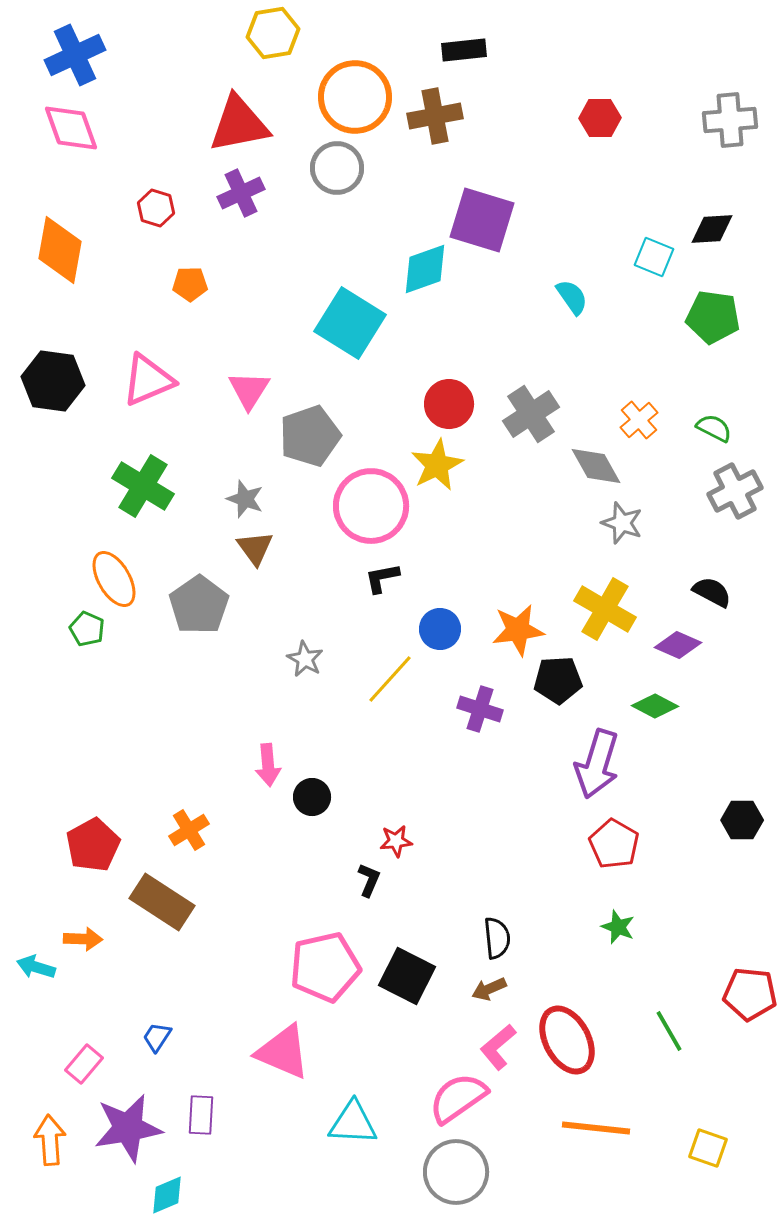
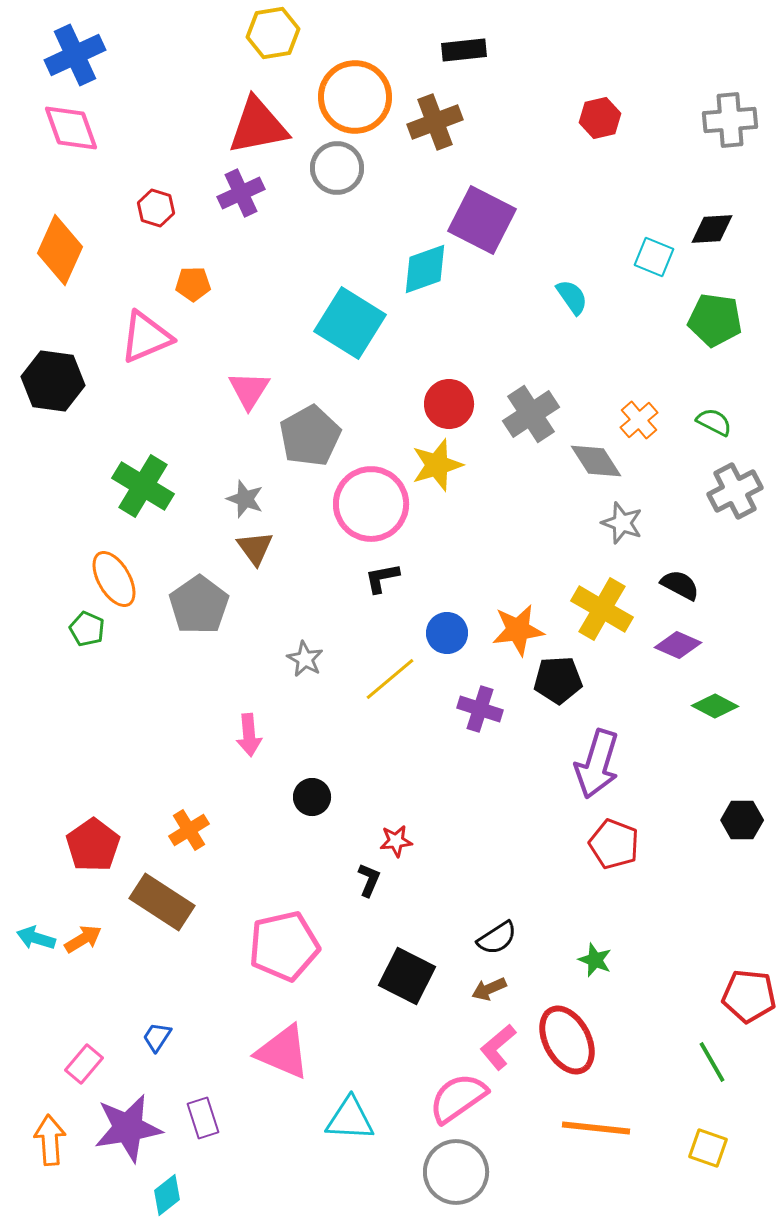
brown cross at (435, 116): moved 6 px down; rotated 10 degrees counterclockwise
red hexagon at (600, 118): rotated 12 degrees counterclockwise
red triangle at (239, 124): moved 19 px right, 2 px down
purple square at (482, 220): rotated 10 degrees clockwise
orange diamond at (60, 250): rotated 14 degrees clockwise
orange pentagon at (190, 284): moved 3 px right
green pentagon at (713, 317): moved 2 px right, 3 px down
pink triangle at (148, 380): moved 2 px left, 43 px up
green semicircle at (714, 428): moved 6 px up
gray pentagon at (310, 436): rotated 10 degrees counterclockwise
yellow star at (437, 465): rotated 10 degrees clockwise
gray diamond at (596, 466): moved 5 px up; rotated 4 degrees counterclockwise
pink circle at (371, 506): moved 2 px up
black semicircle at (712, 592): moved 32 px left, 7 px up
yellow cross at (605, 609): moved 3 px left
blue circle at (440, 629): moved 7 px right, 4 px down
yellow line at (390, 679): rotated 8 degrees clockwise
green diamond at (655, 706): moved 60 px right
pink arrow at (268, 765): moved 19 px left, 30 px up
red pentagon at (614, 844): rotated 9 degrees counterclockwise
red pentagon at (93, 845): rotated 6 degrees counterclockwise
green star at (618, 927): moved 23 px left, 33 px down
black semicircle at (497, 938): rotated 63 degrees clockwise
orange arrow at (83, 939): rotated 33 degrees counterclockwise
cyan arrow at (36, 967): moved 29 px up
pink pentagon at (325, 967): moved 41 px left, 21 px up
red pentagon at (750, 994): moved 1 px left, 2 px down
green line at (669, 1031): moved 43 px right, 31 px down
purple rectangle at (201, 1115): moved 2 px right, 3 px down; rotated 21 degrees counterclockwise
cyan triangle at (353, 1123): moved 3 px left, 4 px up
cyan diamond at (167, 1195): rotated 15 degrees counterclockwise
